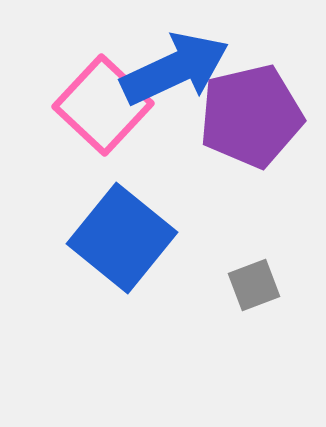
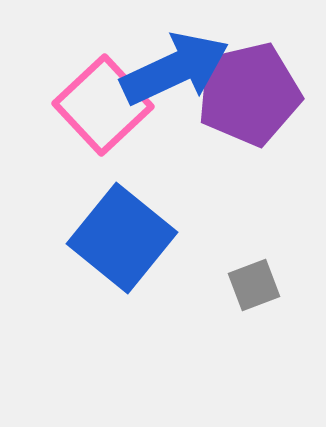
pink square: rotated 4 degrees clockwise
purple pentagon: moved 2 px left, 22 px up
